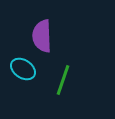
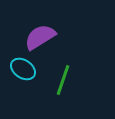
purple semicircle: moved 2 px left, 1 px down; rotated 60 degrees clockwise
